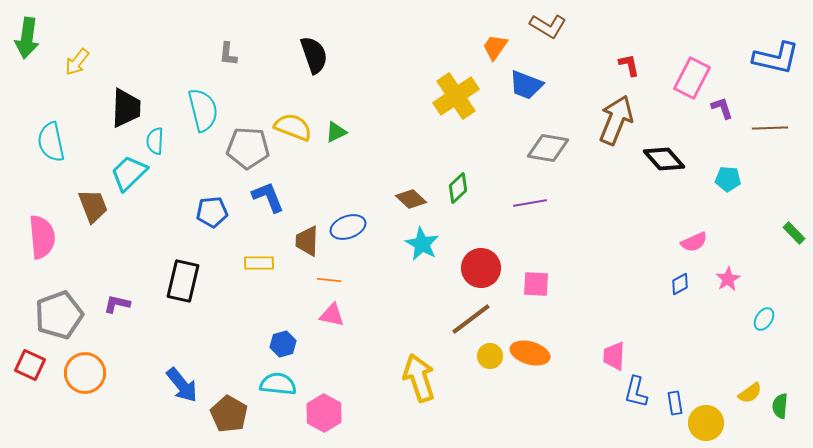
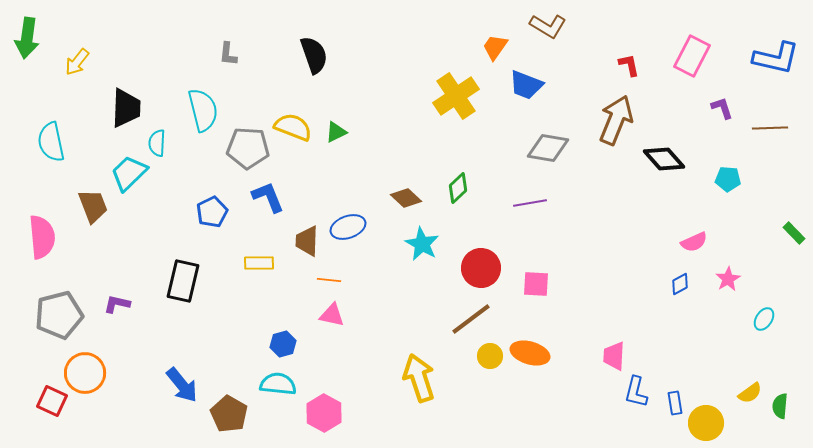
pink rectangle at (692, 78): moved 22 px up
cyan semicircle at (155, 141): moved 2 px right, 2 px down
brown diamond at (411, 199): moved 5 px left, 1 px up
blue pentagon at (212, 212): rotated 20 degrees counterclockwise
gray pentagon at (59, 315): rotated 6 degrees clockwise
red square at (30, 365): moved 22 px right, 36 px down
